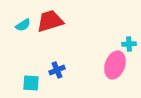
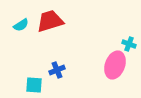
cyan semicircle: moved 2 px left
cyan cross: rotated 24 degrees clockwise
cyan square: moved 3 px right, 2 px down
